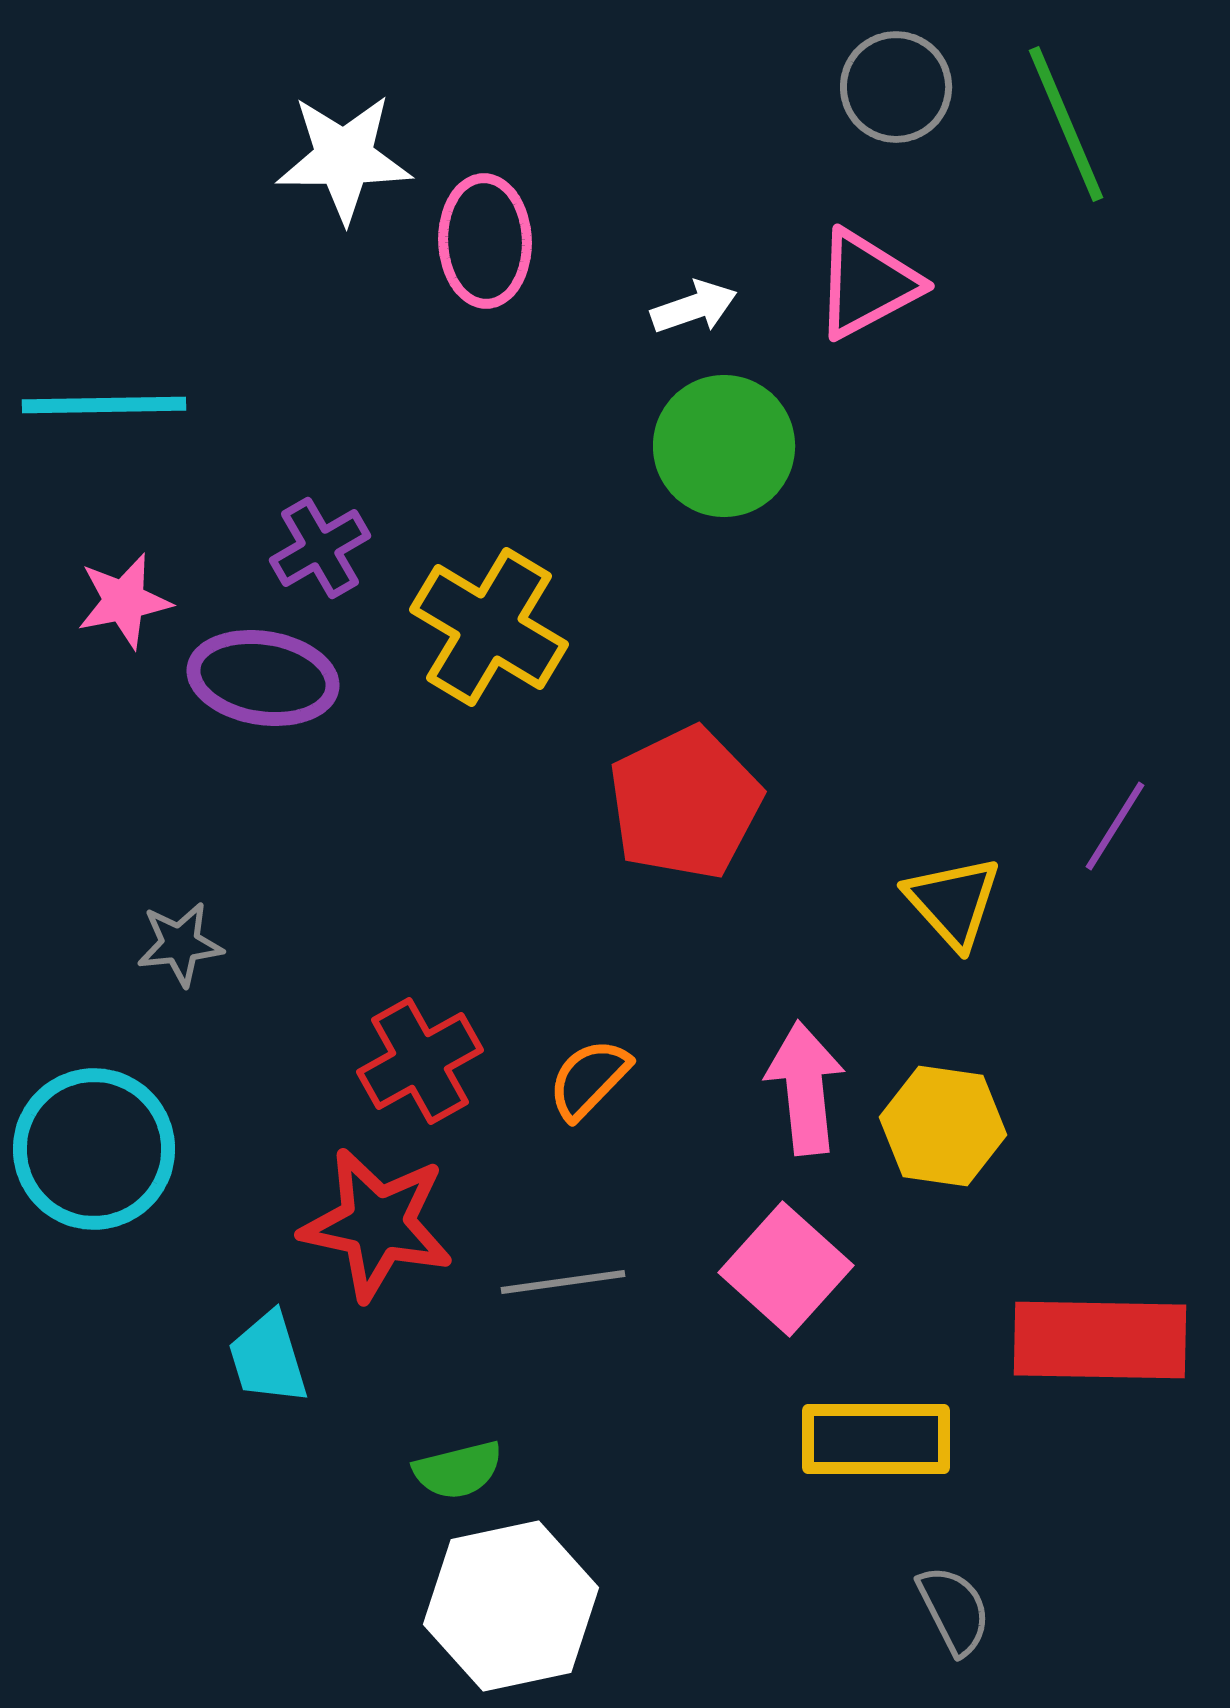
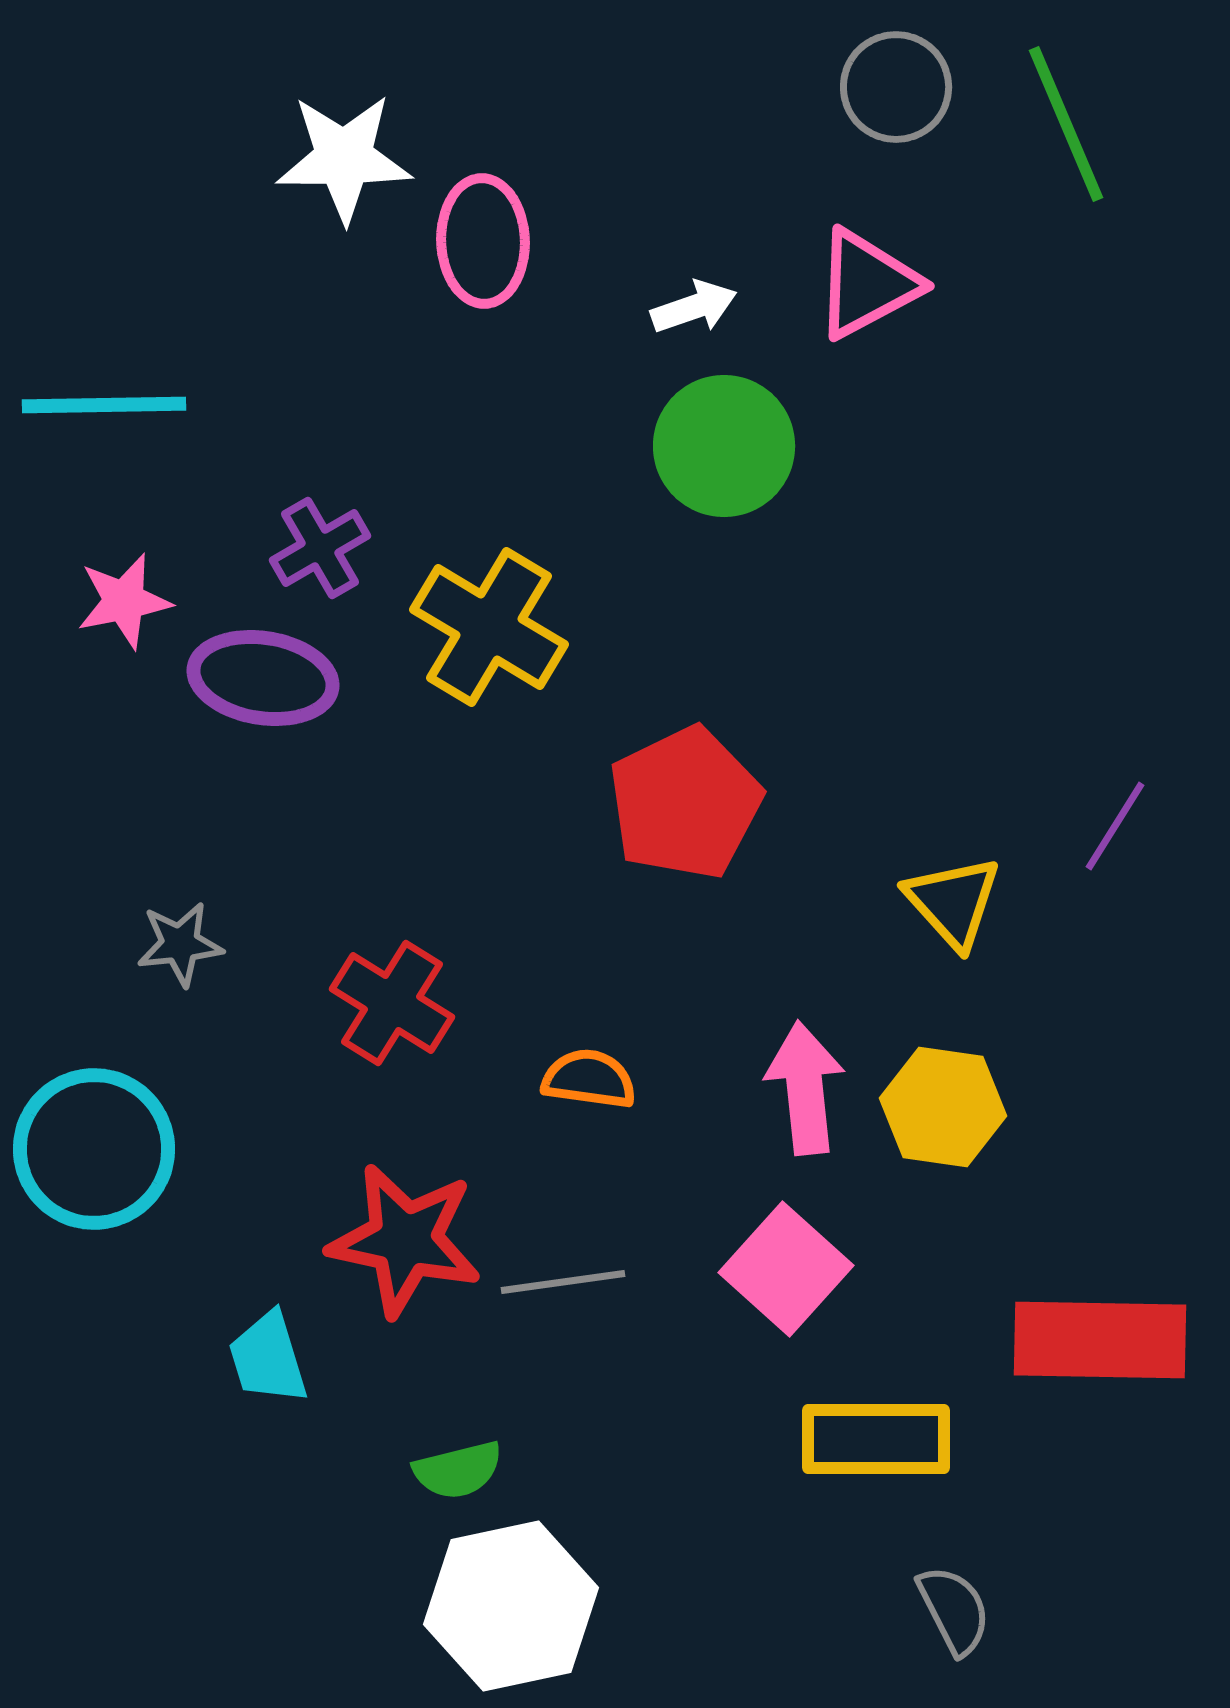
pink ellipse: moved 2 px left
red cross: moved 28 px left, 58 px up; rotated 29 degrees counterclockwise
orange semicircle: rotated 54 degrees clockwise
yellow hexagon: moved 19 px up
red star: moved 28 px right, 16 px down
